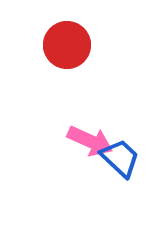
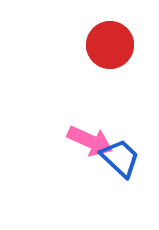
red circle: moved 43 px right
